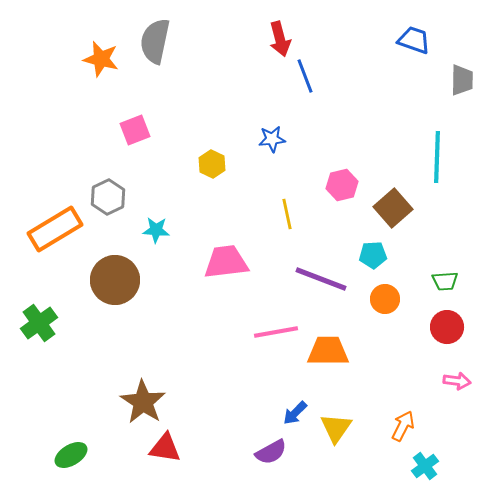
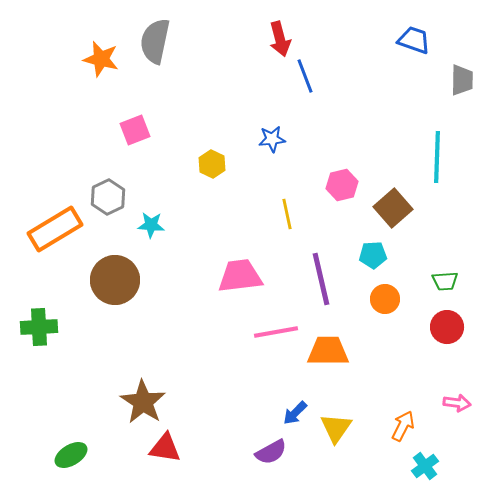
cyan star: moved 5 px left, 5 px up
pink trapezoid: moved 14 px right, 14 px down
purple line: rotated 56 degrees clockwise
green cross: moved 4 px down; rotated 33 degrees clockwise
pink arrow: moved 22 px down
